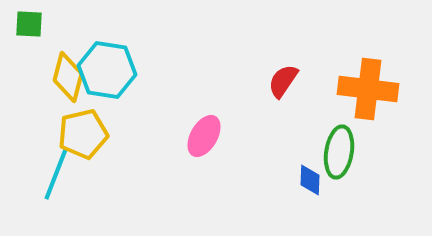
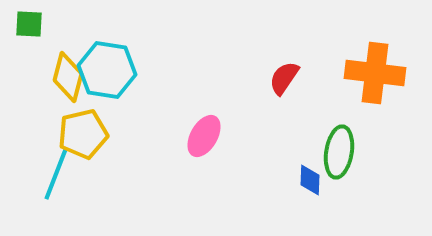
red semicircle: moved 1 px right, 3 px up
orange cross: moved 7 px right, 16 px up
